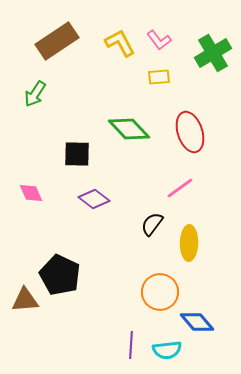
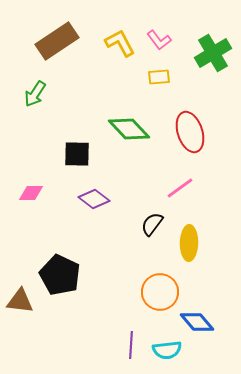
pink diamond: rotated 65 degrees counterclockwise
brown triangle: moved 5 px left, 1 px down; rotated 12 degrees clockwise
